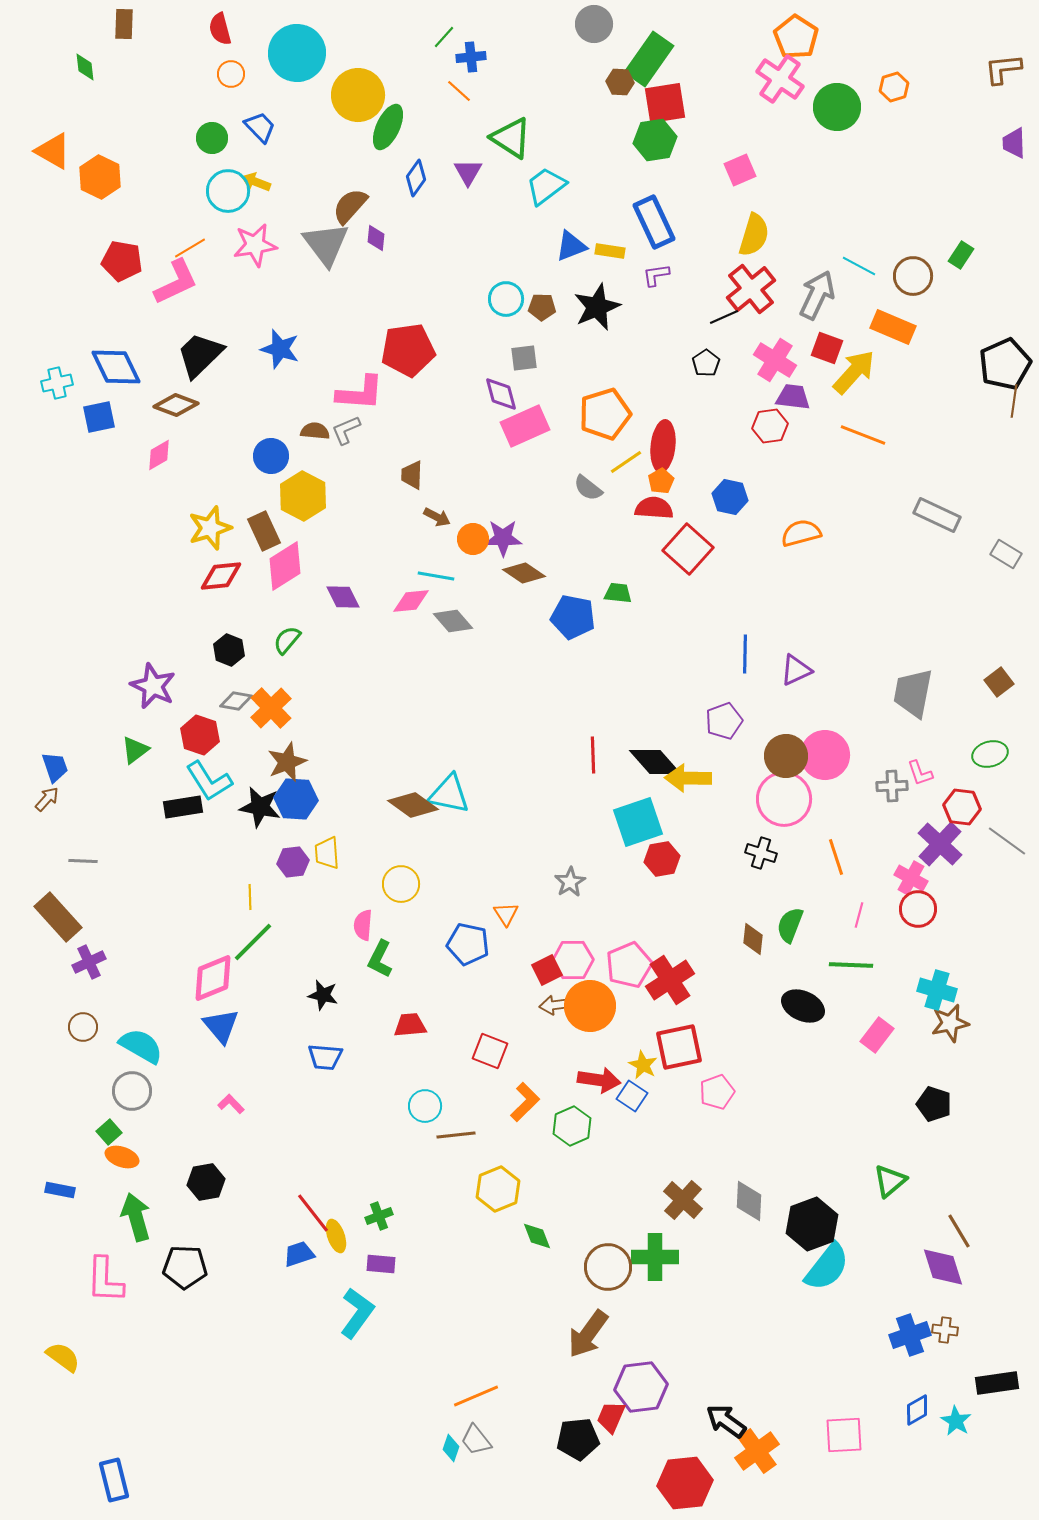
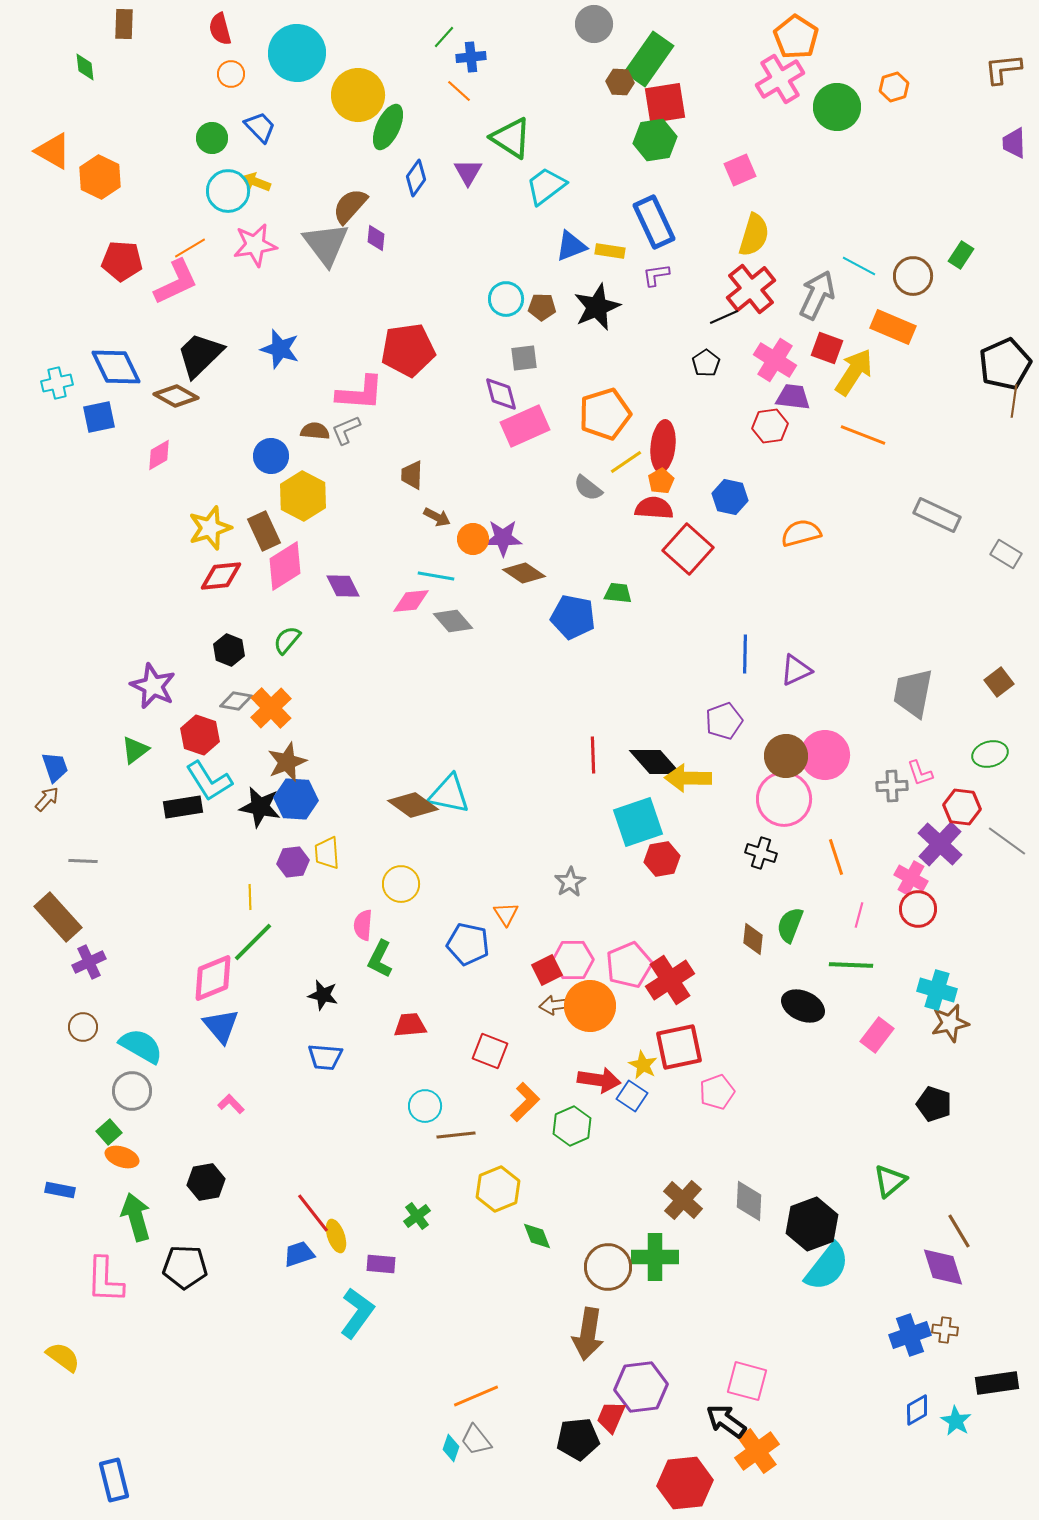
pink cross at (780, 79): rotated 24 degrees clockwise
red pentagon at (122, 261): rotated 6 degrees counterclockwise
yellow arrow at (854, 372): rotated 9 degrees counterclockwise
brown diamond at (176, 405): moved 9 px up; rotated 9 degrees clockwise
purple diamond at (343, 597): moved 11 px up
green cross at (379, 1216): moved 38 px right; rotated 16 degrees counterclockwise
brown arrow at (588, 1334): rotated 27 degrees counterclockwise
pink square at (844, 1435): moved 97 px left, 54 px up; rotated 18 degrees clockwise
